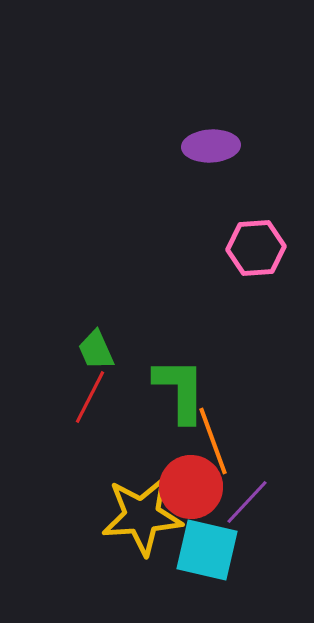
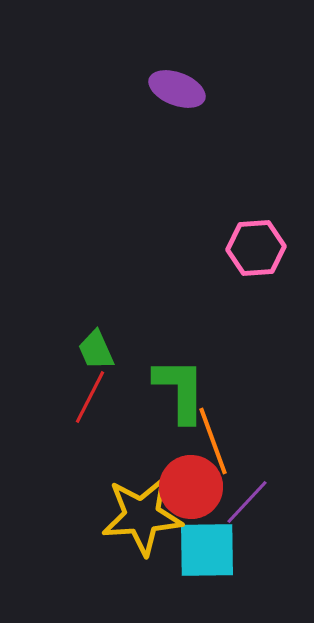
purple ellipse: moved 34 px left, 57 px up; rotated 24 degrees clockwise
cyan square: rotated 14 degrees counterclockwise
